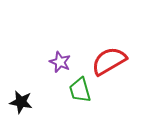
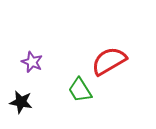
purple star: moved 28 px left
green trapezoid: rotated 16 degrees counterclockwise
